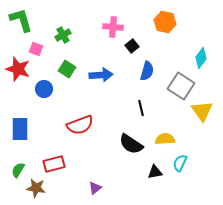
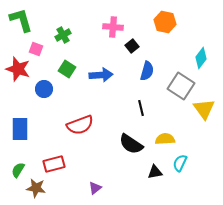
yellow triangle: moved 2 px right, 2 px up
